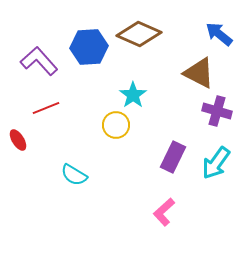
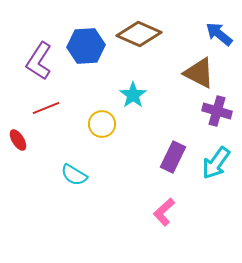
blue hexagon: moved 3 px left, 1 px up
purple L-shape: rotated 105 degrees counterclockwise
yellow circle: moved 14 px left, 1 px up
